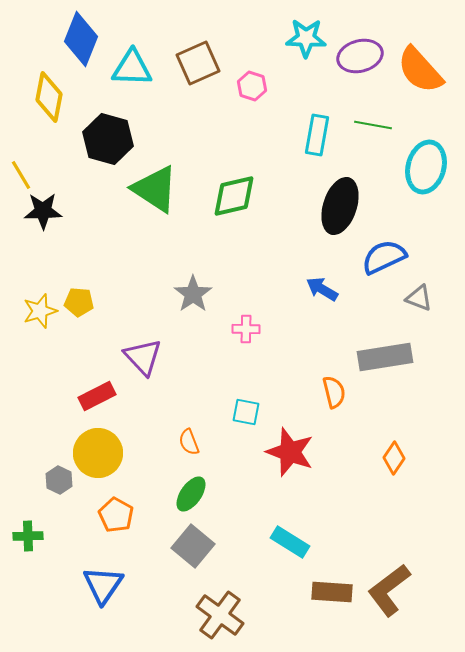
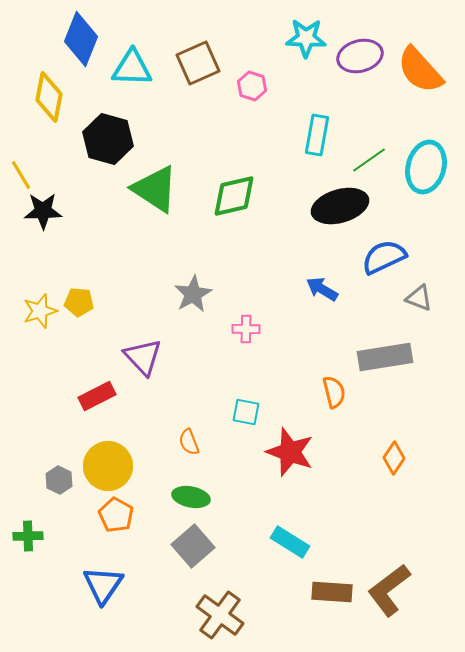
green line at (373, 125): moved 4 px left, 35 px down; rotated 45 degrees counterclockwise
black ellipse at (340, 206): rotated 56 degrees clockwise
gray star at (193, 294): rotated 6 degrees clockwise
yellow circle at (98, 453): moved 10 px right, 13 px down
green ellipse at (191, 494): moved 3 px down; rotated 66 degrees clockwise
gray square at (193, 546): rotated 9 degrees clockwise
